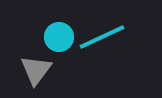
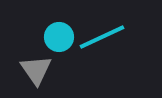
gray triangle: rotated 12 degrees counterclockwise
